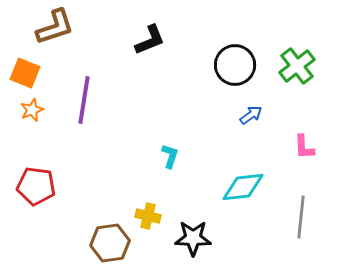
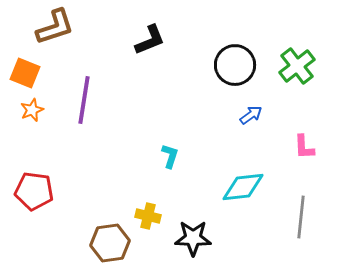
red pentagon: moved 2 px left, 5 px down
